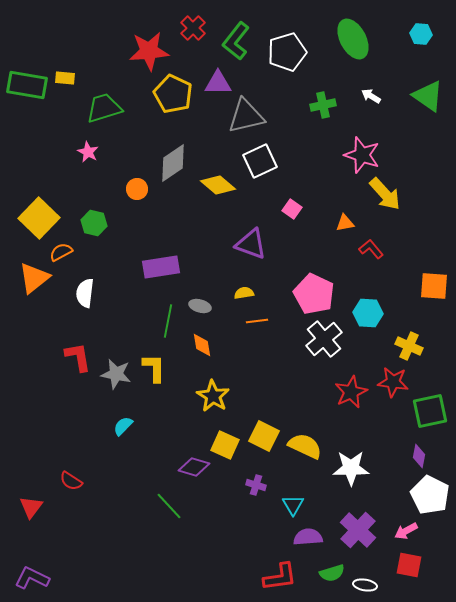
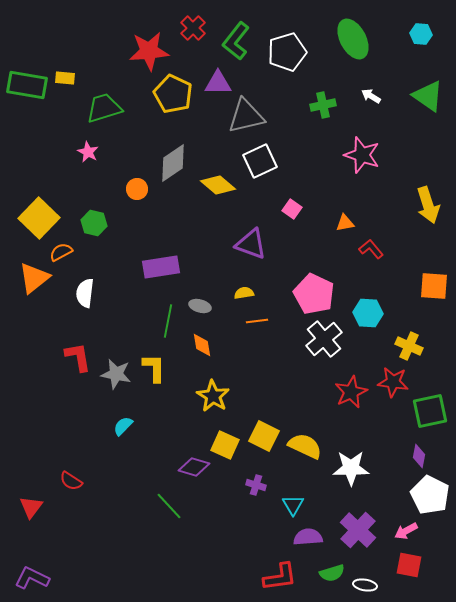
yellow arrow at (385, 194): moved 43 px right, 11 px down; rotated 24 degrees clockwise
